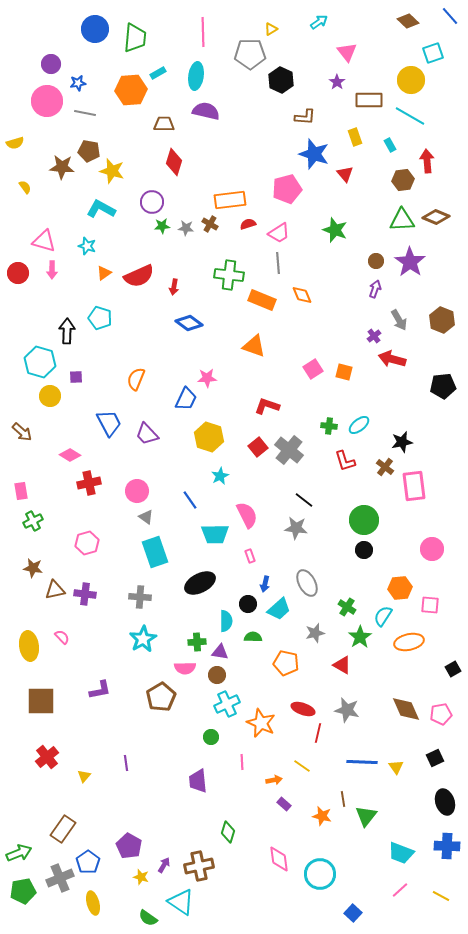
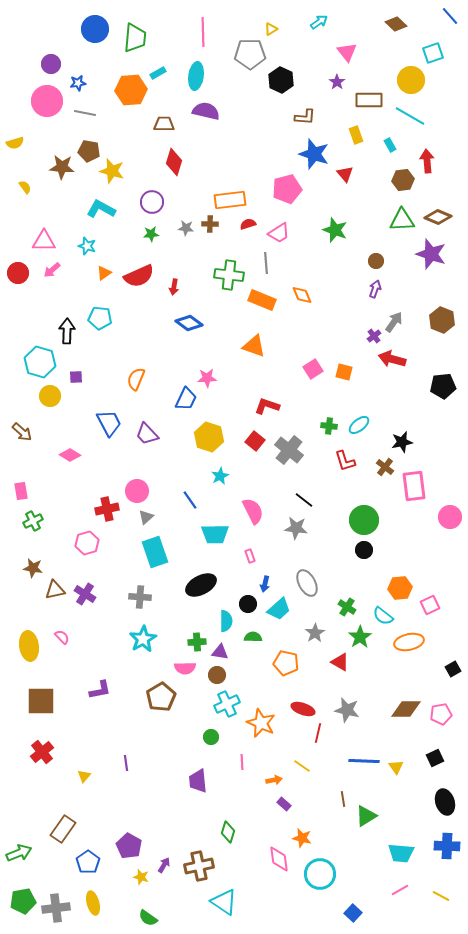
brown diamond at (408, 21): moved 12 px left, 3 px down
yellow rectangle at (355, 137): moved 1 px right, 2 px up
brown diamond at (436, 217): moved 2 px right
brown cross at (210, 224): rotated 28 degrees counterclockwise
green star at (162, 226): moved 11 px left, 8 px down
pink triangle at (44, 241): rotated 15 degrees counterclockwise
purple star at (410, 262): moved 21 px right, 8 px up; rotated 16 degrees counterclockwise
gray line at (278, 263): moved 12 px left
pink arrow at (52, 270): rotated 48 degrees clockwise
cyan pentagon at (100, 318): rotated 10 degrees counterclockwise
gray arrow at (399, 320): moved 5 px left, 2 px down; rotated 115 degrees counterclockwise
red square at (258, 447): moved 3 px left, 6 px up; rotated 12 degrees counterclockwise
red cross at (89, 483): moved 18 px right, 26 px down
pink semicircle at (247, 515): moved 6 px right, 4 px up
gray triangle at (146, 517): rotated 42 degrees clockwise
pink circle at (432, 549): moved 18 px right, 32 px up
black ellipse at (200, 583): moved 1 px right, 2 px down
purple cross at (85, 594): rotated 25 degrees clockwise
pink square at (430, 605): rotated 30 degrees counterclockwise
cyan semicircle at (383, 616): rotated 85 degrees counterclockwise
gray star at (315, 633): rotated 18 degrees counterclockwise
red triangle at (342, 665): moved 2 px left, 3 px up
brown diamond at (406, 709): rotated 68 degrees counterclockwise
red cross at (47, 757): moved 5 px left, 5 px up
blue line at (362, 762): moved 2 px right, 1 px up
orange star at (322, 816): moved 20 px left, 22 px down
green triangle at (366, 816): rotated 20 degrees clockwise
cyan trapezoid at (401, 853): rotated 16 degrees counterclockwise
gray cross at (60, 878): moved 4 px left, 30 px down; rotated 16 degrees clockwise
pink line at (400, 890): rotated 12 degrees clockwise
green pentagon at (23, 891): moved 10 px down
cyan triangle at (181, 902): moved 43 px right
